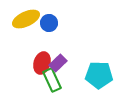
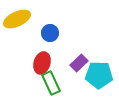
yellow ellipse: moved 9 px left
blue circle: moved 1 px right, 10 px down
purple rectangle: moved 21 px right
green rectangle: moved 1 px left, 3 px down
